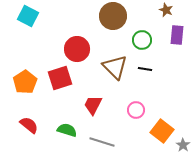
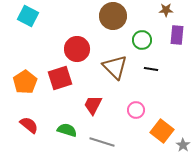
brown star: rotated 24 degrees counterclockwise
black line: moved 6 px right
